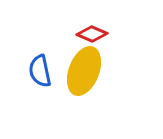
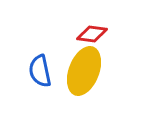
red diamond: rotated 16 degrees counterclockwise
